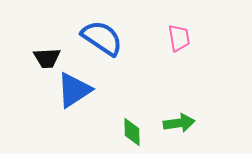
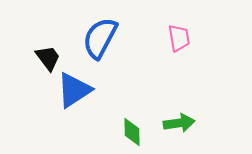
blue semicircle: moved 2 px left; rotated 96 degrees counterclockwise
black trapezoid: moved 1 px right; rotated 124 degrees counterclockwise
